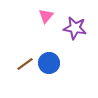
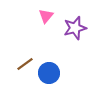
purple star: rotated 25 degrees counterclockwise
blue circle: moved 10 px down
